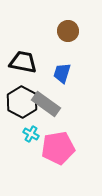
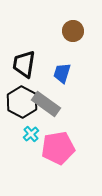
brown circle: moved 5 px right
black trapezoid: moved 1 px right, 2 px down; rotated 92 degrees counterclockwise
cyan cross: rotated 21 degrees clockwise
